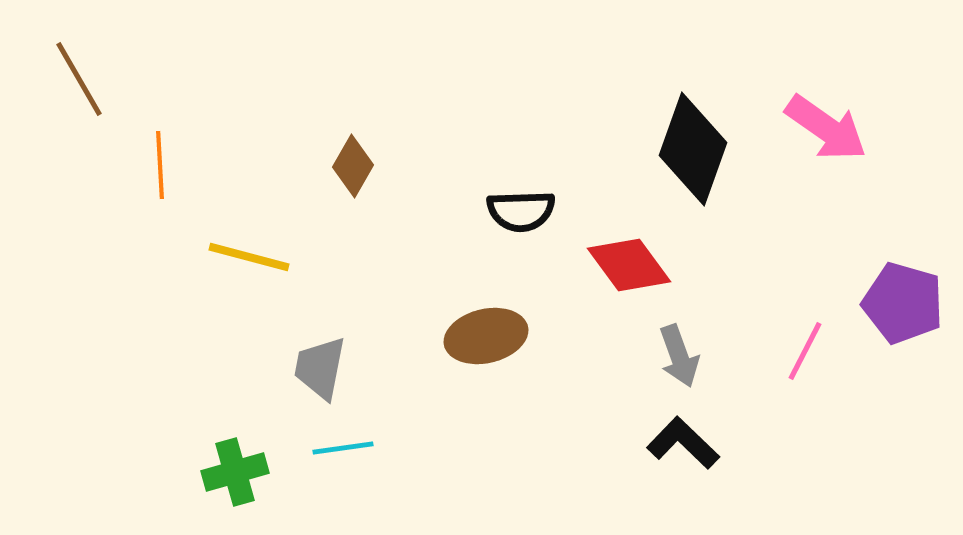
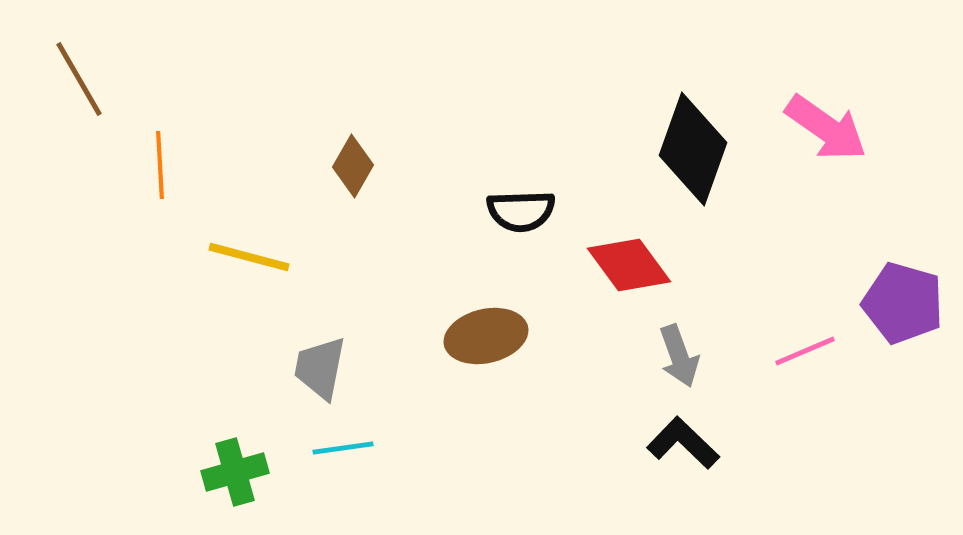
pink line: rotated 40 degrees clockwise
